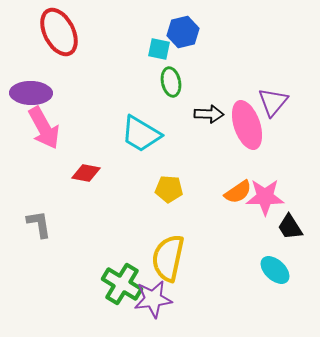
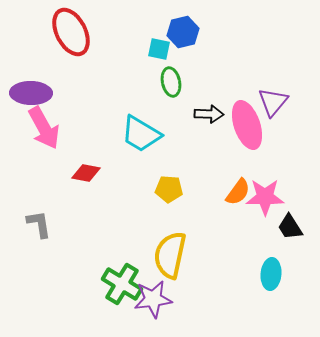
red ellipse: moved 12 px right
orange semicircle: rotated 20 degrees counterclockwise
yellow semicircle: moved 2 px right, 3 px up
cyan ellipse: moved 4 px left, 4 px down; rotated 52 degrees clockwise
